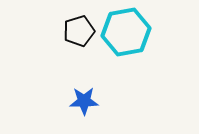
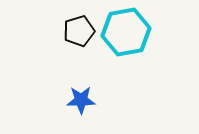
blue star: moved 3 px left, 1 px up
